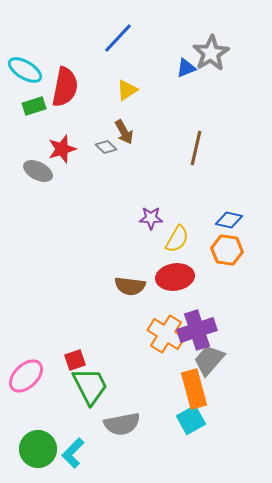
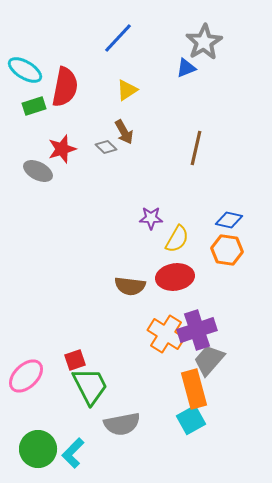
gray star: moved 7 px left, 11 px up
